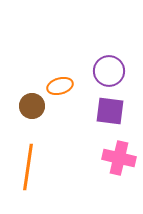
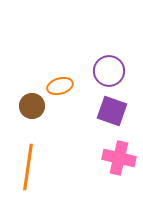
purple square: moved 2 px right; rotated 12 degrees clockwise
